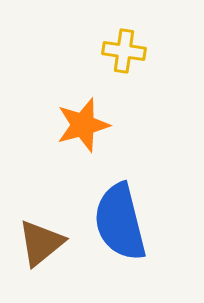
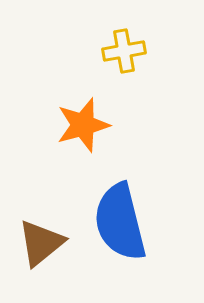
yellow cross: rotated 18 degrees counterclockwise
